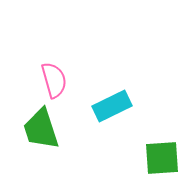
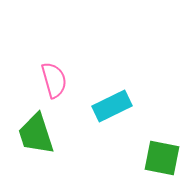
green trapezoid: moved 5 px left, 5 px down
green square: rotated 15 degrees clockwise
